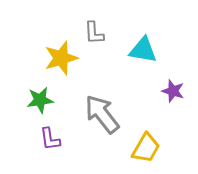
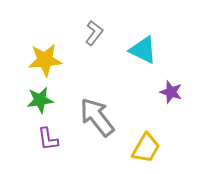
gray L-shape: rotated 140 degrees counterclockwise
cyan triangle: rotated 16 degrees clockwise
yellow star: moved 16 px left, 2 px down; rotated 12 degrees clockwise
purple star: moved 2 px left, 1 px down
gray arrow: moved 5 px left, 3 px down
purple L-shape: moved 2 px left
